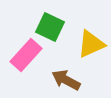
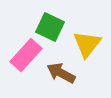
yellow triangle: moved 4 px left; rotated 28 degrees counterclockwise
brown arrow: moved 5 px left, 7 px up
